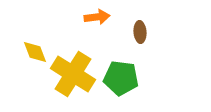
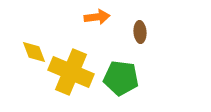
yellow diamond: moved 1 px left
yellow cross: moved 2 px left, 2 px up; rotated 9 degrees counterclockwise
